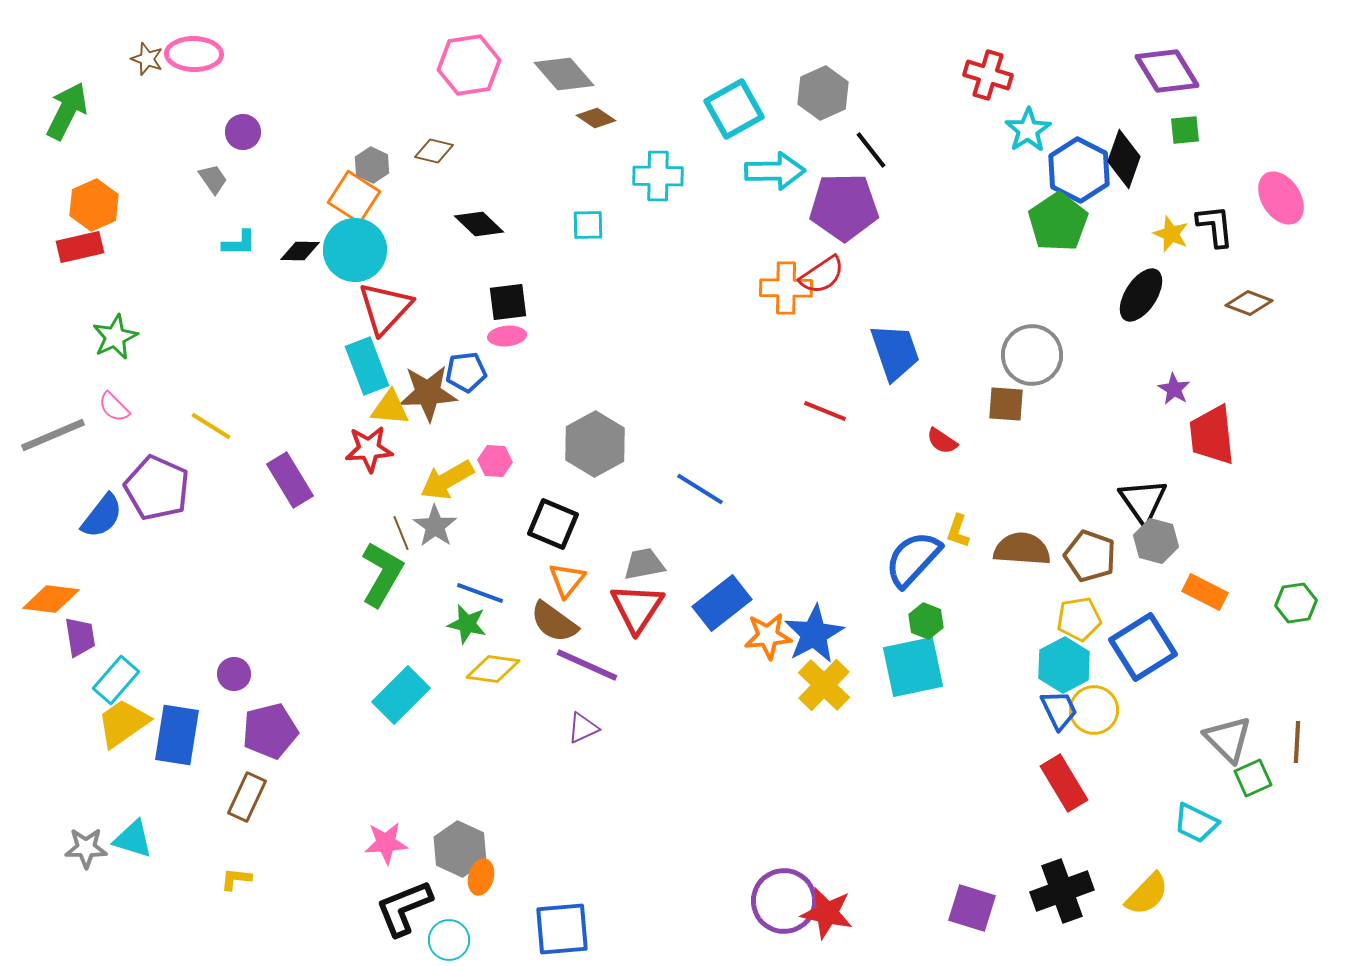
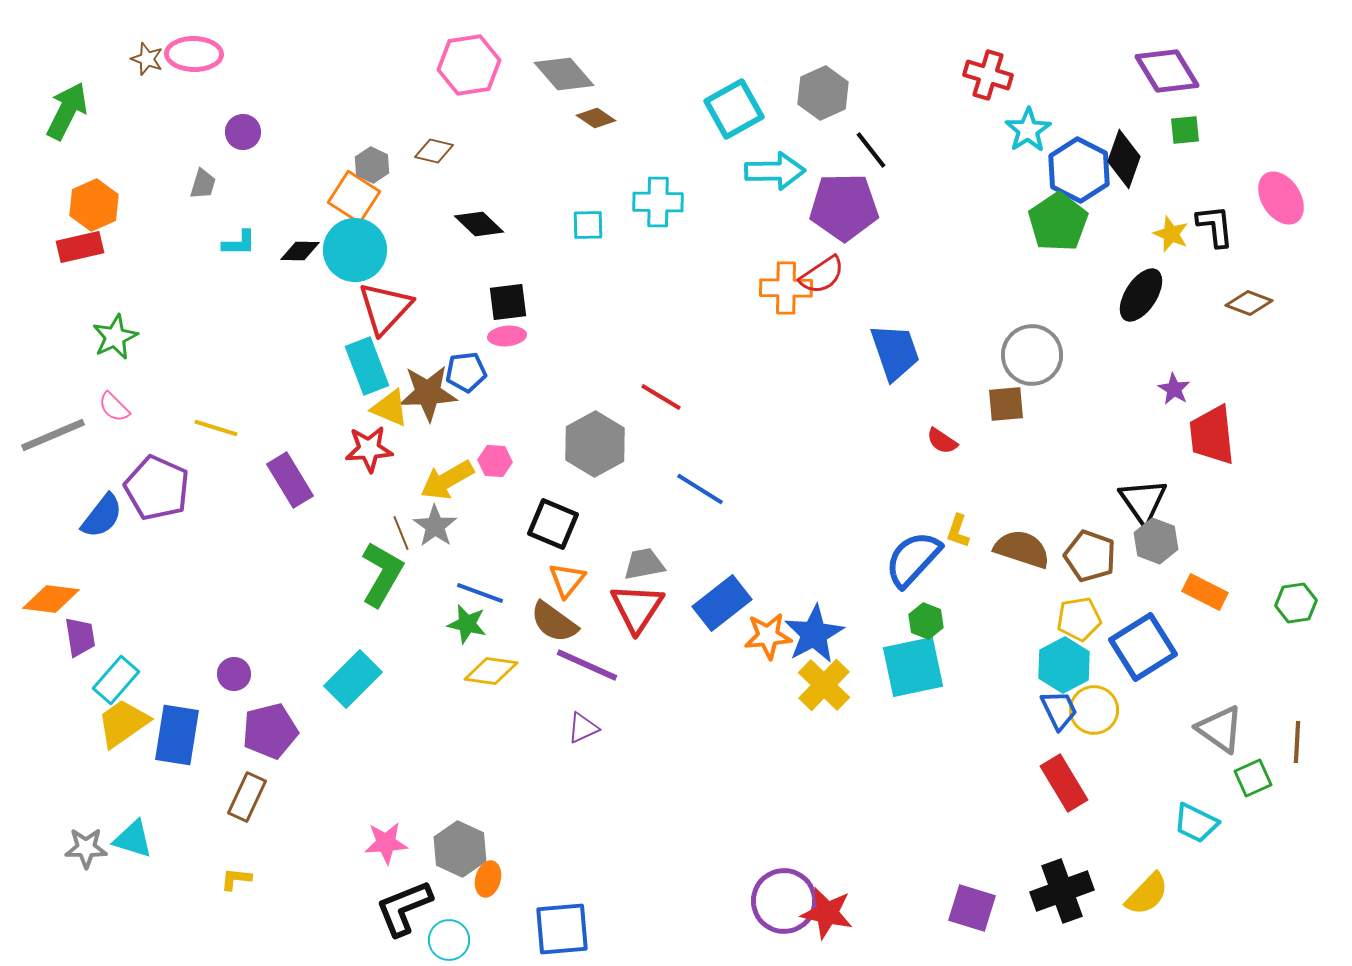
cyan cross at (658, 176): moved 26 px down
gray trapezoid at (213, 179): moved 10 px left, 5 px down; rotated 52 degrees clockwise
brown square at (1006, 404): rotated 9 degrees counterclockwise
yellow triangle at (390, 408): rotated 18 degrees clockwise
red line at (825, 411): moved 164 px left, 14 px up; rotated 9 degrees clockwise
yellow line at (211, 426): moved 5 px right, 2 px down; rotated 15 degrees counterclockwise
gray hexagon at (1156, 541): rotated 6 degrees clockwise
brown semicircle at (1022, 549): rotated 14 degrees clockwise
yellow diamond at (493, 669): moved 2 px left, 2 px down
cyan rectangle at (401, 695): moved 48 px left, 16 px up
gray triangle at (1228, 739): moved 8 px left, 10 px up; rotated 10 degrees counterclockwise
orange ellipse at (481, 877): moved 7 px right, 2 px down
